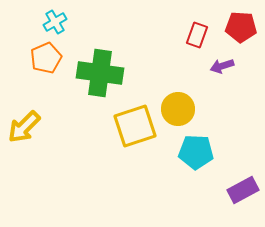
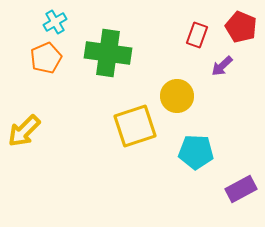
red pentagon: rotated 20 degrees clockwise
purple arrow: rotated 25 degrees counterclockwise
green cross: moved 8 px right, 20 px up
yellow circle: moved 1 px left, 13 px up
yellow arrow: moved 4 px down
purple rectangle: moved 2 px left, 1 px up
